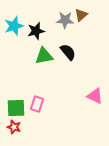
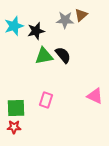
black semicircle: moved 5 px left, 3 px down
pink rectangle: moved 9 px right, 4 px up
red star: rotated 16 degrees counterclockwise
